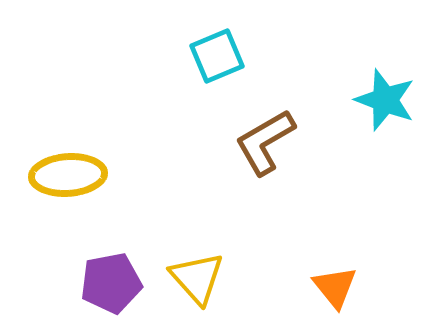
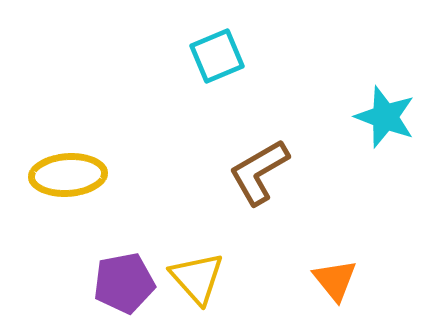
cyan star: moved 17 px down
brown L-shape: moved 6 px left, 30 px down
purple pentagon: moved 13 px right
orange triangle: moved 7 px up
